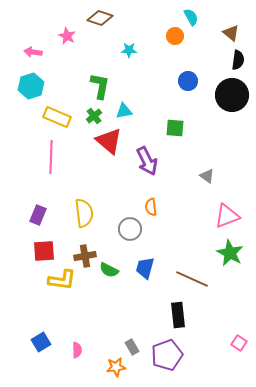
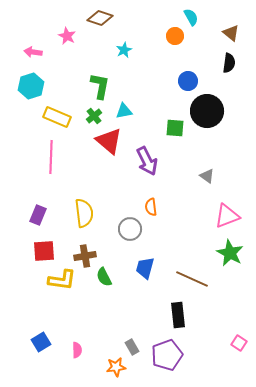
cyan star: moved 5 px left; rotated 28 degrees counterclockwise
black semicircle: moved 9 px left, 3 px down
black circle: moved 25 px left, 16 px down
green semicircle: moved 5 px left, 7 px down; rotated 36 degrees clockwise
